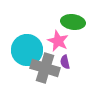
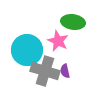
purple semicircle: moved 9 px down
gray cross: moved 3 px down
